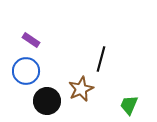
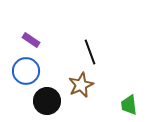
black line: moved 11 px left, 7 px up; rotated 35 degrees counterclockwise
brown star: moved 4 px up
green trapezoid: rotated 30 degrees counterclockwise
